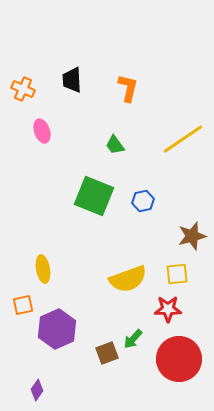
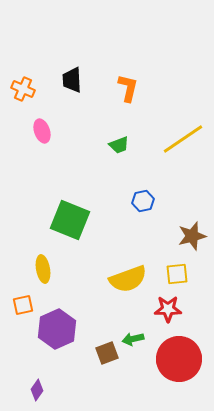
green trapezoid: moved 4 px right; rotated 75 degrees counterclockwise
green square: moved 24 px left, 24 px down
green arrow: rotated 35 degrees clockwise
